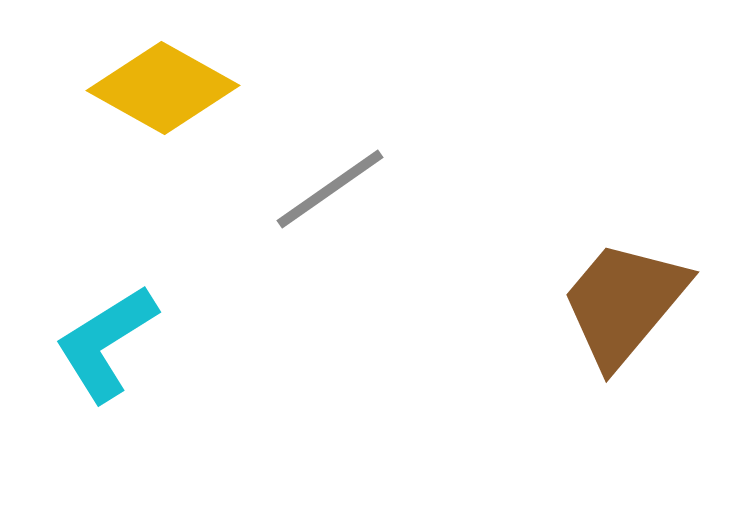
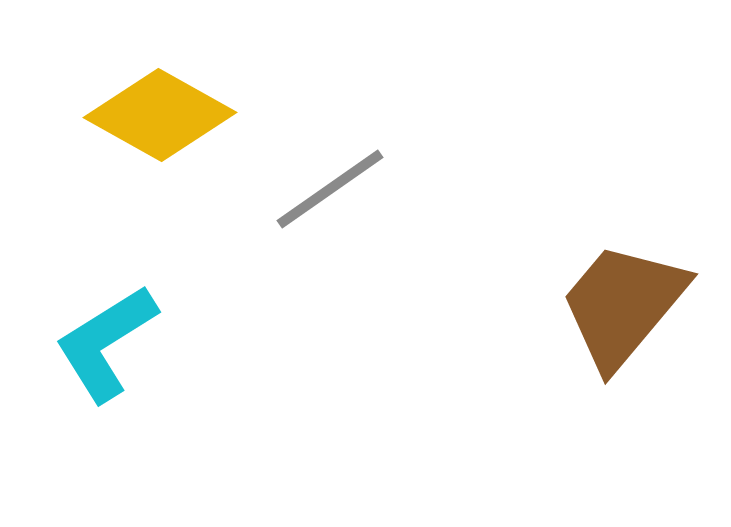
yellow diamond: moved 3 px left, 27 px down
brown trapezoid: moved 1 px left, 2 px down
